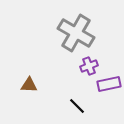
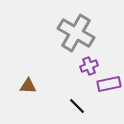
brown triangle: moved 1 px left, 1 px down
